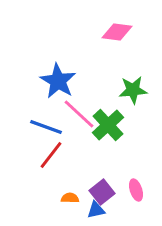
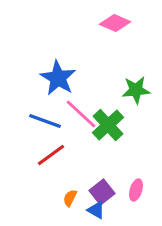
pink diamond: moved 2 px left, 9 px up; rotated 16 degrees clockwise
blue star: moved 3 px up
green star: moved 3 px right
pink line: moved 2 px right
blue line: moved 1 px left, 6 px up
red line: rotated 16 degrees clockwise
pink ellipse: rotated 35 degrees clockwise
orange semicircle: rotated 66 degrees counterclockwise
blue triangle: rotated 42 degrees clockwise
